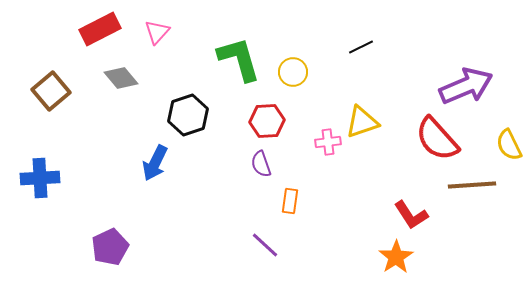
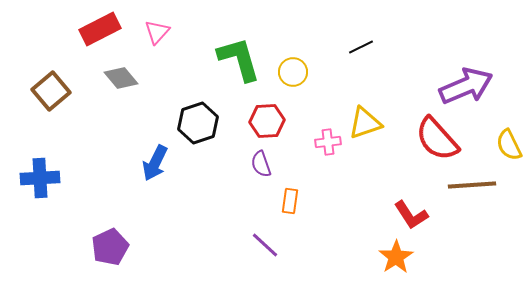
black hexagon: moved 10 px right, 8 px down
yellow triangle: moved 3 px right, 1 px down
